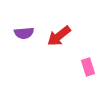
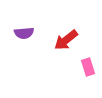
red arrow: moved 7 px right, 4 px down
